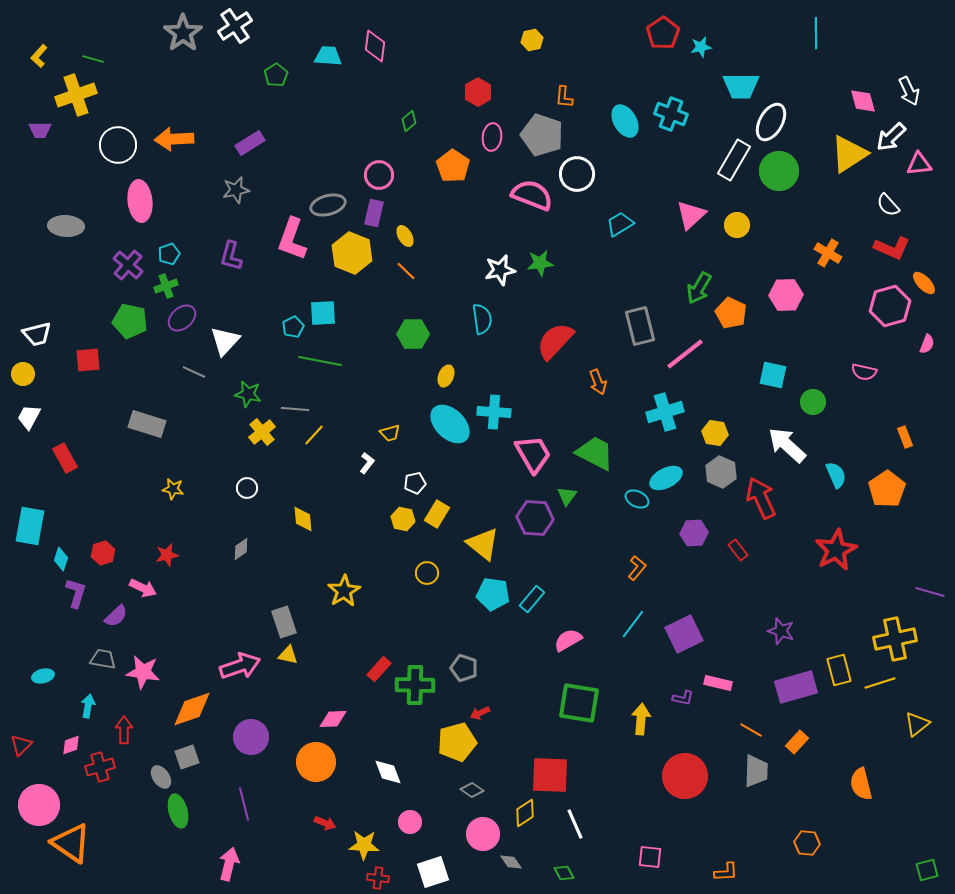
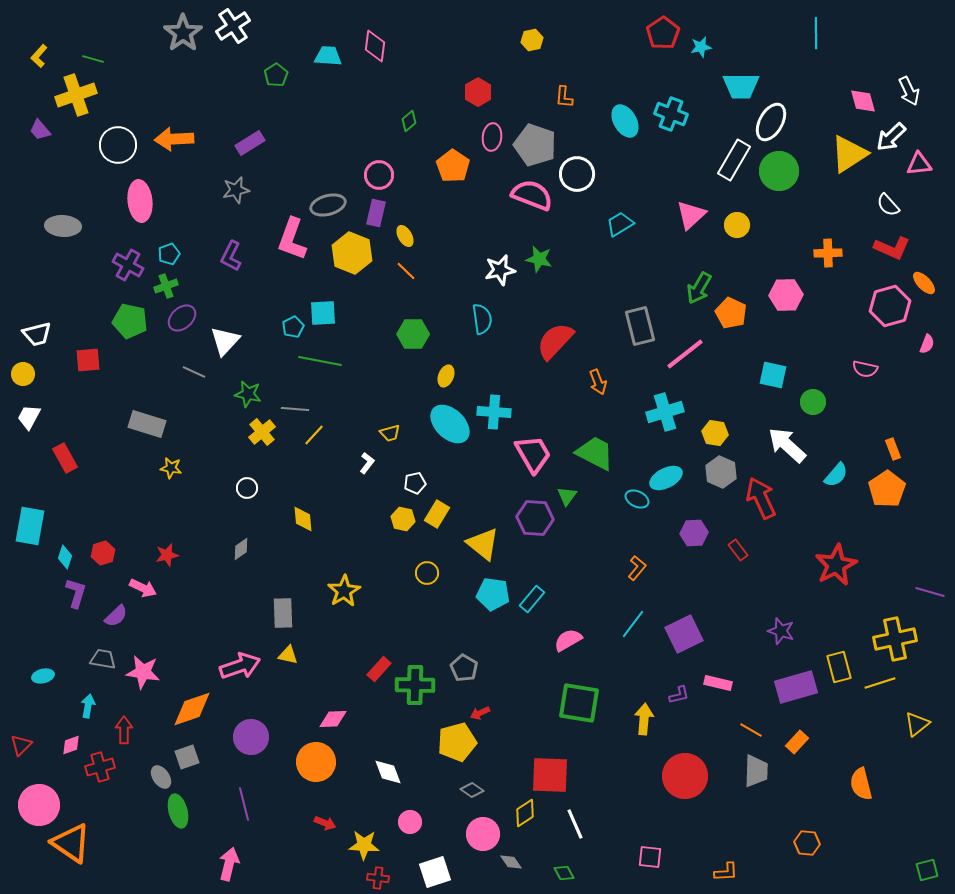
white cross at (235, 26): moved 2 px left
purple trapezoid at (40, 130): rotated 50 degrees clockwise
gray pentagon at (542, 135): moved 7 px left, 10 px down
purple rectangle at (374, 213): moved 2 px right
gray ellipse at (66, 226): moved 3 px left
orange cross at (828, 253): rotated 32 degrees counterclockwise
purple L-shape at (231, 256): rotated 12 degrees clockwise
green star at (540, 263): moved 1 px left, 4 px up; rotated 20 degrees clockwise
purple cross at (128, 265): rotated 12 degrees counterclockwise
pink semicircle at (864, 372): moved 1 px right, 3 px up
orange rectangle at (905, 437): moved 12 px left, 12 px down
cyan semicircle at (836, 475): rotated 64 degrees clockwise
yellow star at (173, 489): moved 2 px left, 21 px up
red star at (836, 550): moved 15 px down
cyan diamond at (61, 559): moved 4 px right, 2 px up
gray rectangle at (284, 622): moved 1 px left, 9 px up; rotated 16 degrees clockwise
gray pentagon at (464, 668): rotated 12 degrees clockwise
yellow rectangle at (839, 670): moved 3 px up
purple L-shape at (683, 698): moved 4 px left, 3 px up; rotated 25 degrees counterclockwise
yellow arrow at (641, 719): moved 3 px right
white square at (433, 872): moved 2 px right
